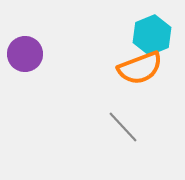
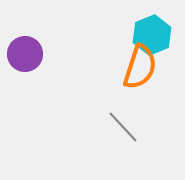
orange semicircle: moved 1 px up; rotated 51 degrees counterclockwise
